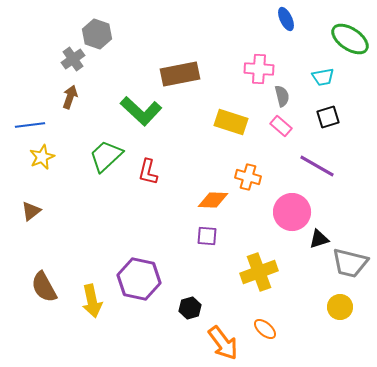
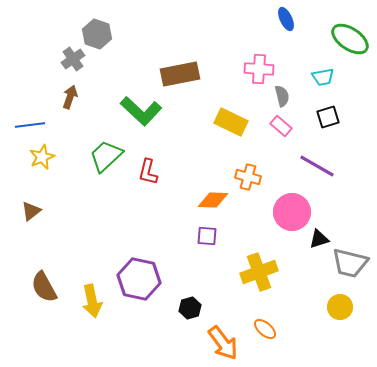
yellow rectangle: rotated 8 degrees clockwise
